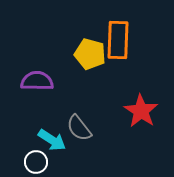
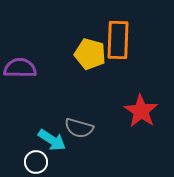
purple semicircle: moved 17 px left, 13 px up
gray semicircle: rotated 36 degrees counterclockwise
